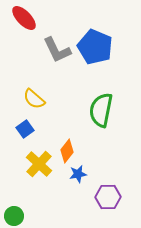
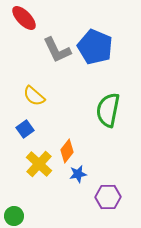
yellow semicircle: moved 3 px up
green semicircle: moved 7 px right
